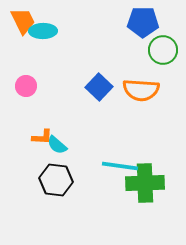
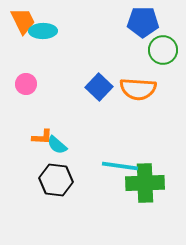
pink circle: moved 2 px up
orange semicircle: moved 3 px left, 1 px up
